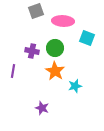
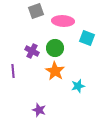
purple cross: rotated 16 degrees clockwise
purple line: rotated 16 degrees counterclockwise
cyan star: moved 3 px right
purple star: moved 3 px left, 2 px down
